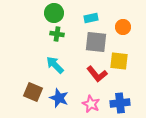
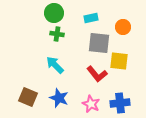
gray square: moved 3 px right, 1 px down
brown square: moved 5 px left, 5 px down
